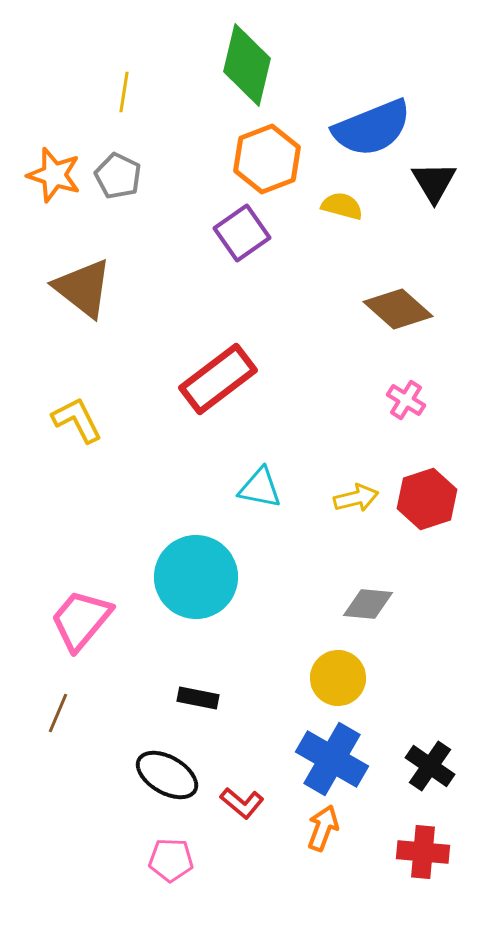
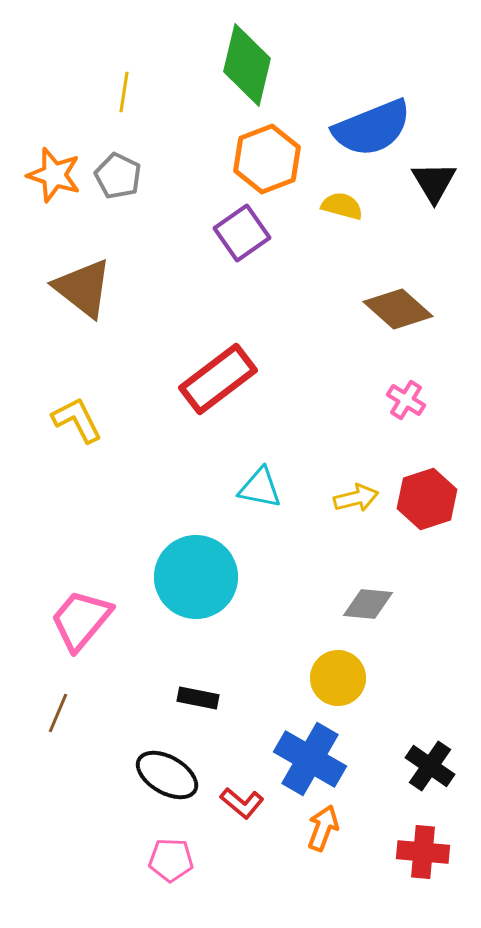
blue cross: moved 22 px left
